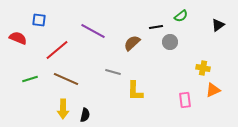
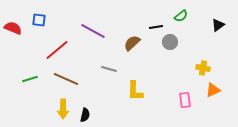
red semicircle: moved 5 px left, 10 px up
gray line: moved 4 px left, 3 px up
